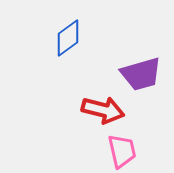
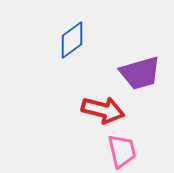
blue diamond: moved 4 px right, 2 px down
purple trapezoid: moved 1 px left, 1 px up
